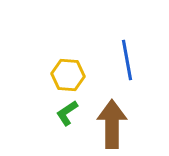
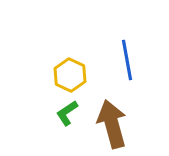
yellow hexagon: moved 2 px right; rotated 20 degrees clockwise
brown arrow: rotated 15 degrees counterclockwise
